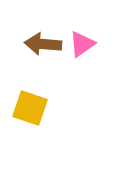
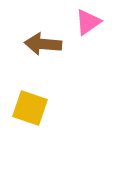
pink triangle: moved 6 px right, 22 px up
